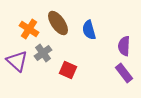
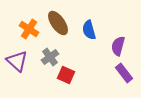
purple semicircle: moved 6 px left; rotated 12 degrees clockwise
gray cross: moved 7 px right, 4 px down
red square: moved 2 px left, 5 px down
